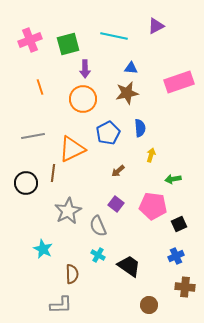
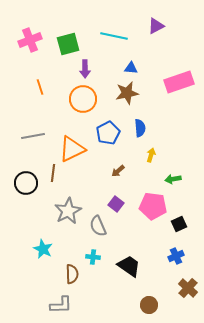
cyan cross: moved 5 px left, 2 px down; rotated 24 degrees counterclockwise
brown cross: moved 3 px right, 1 px down; rotated 36 degrees clockwise
